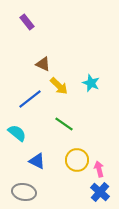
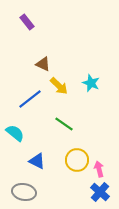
cyan semicircle: moved 2 px left
